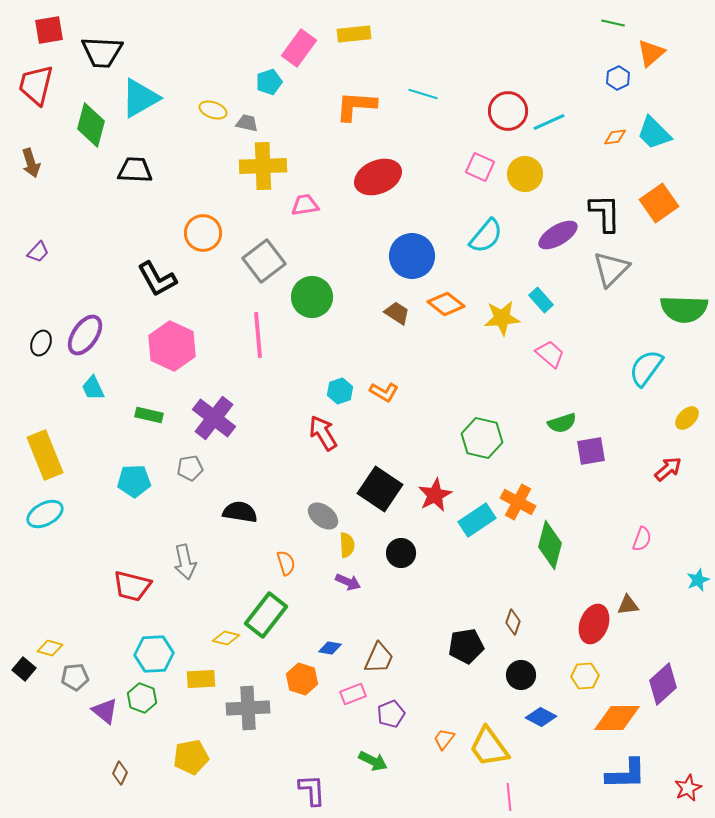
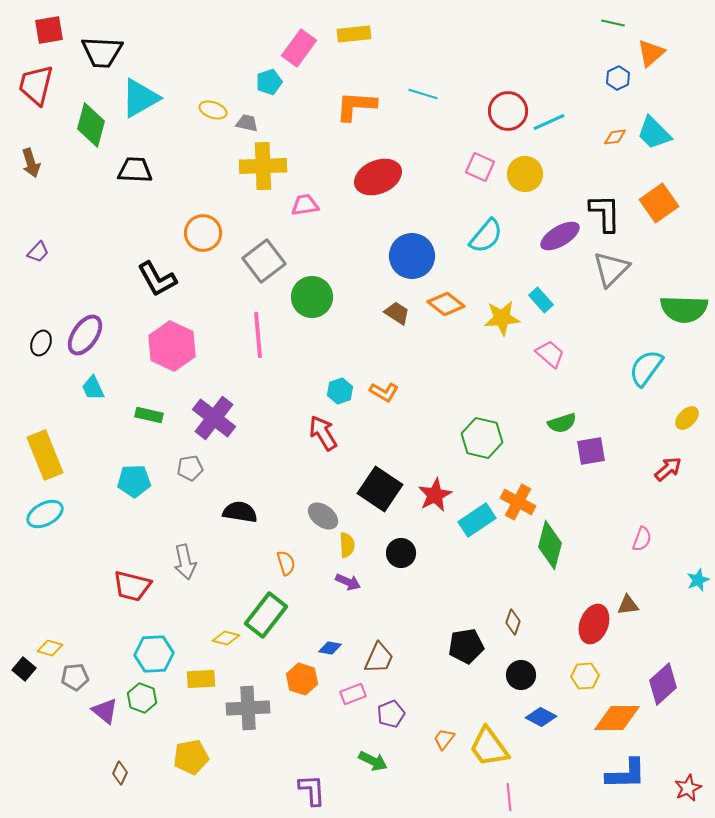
purple ellipse at (558, 235): moved 2 px right, 1 px down
